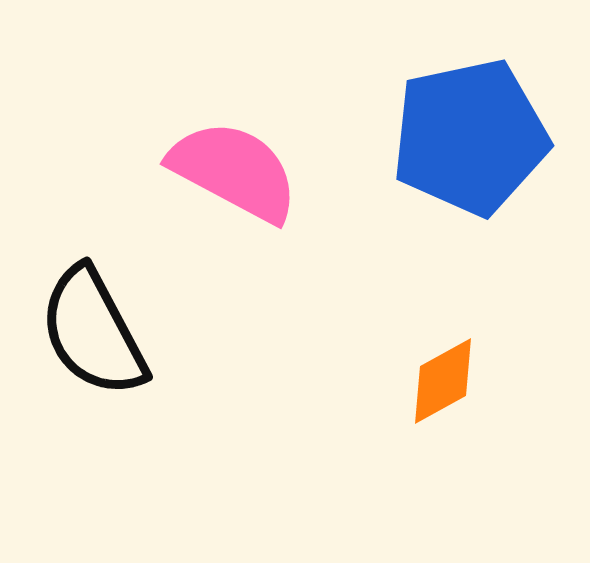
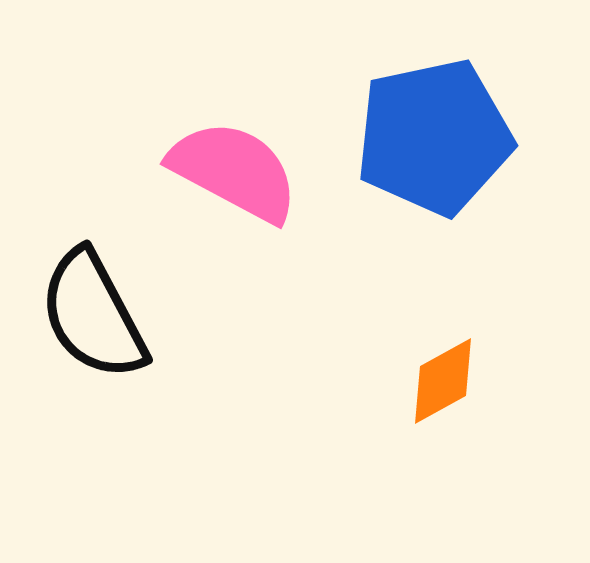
blue pentagon: moved 36 px left
black semicircle: moved 17 px up
